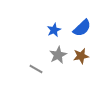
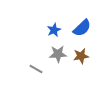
gray star: moved 1 px up; rotated 24 degrees clockwise
